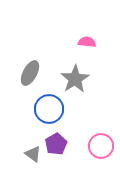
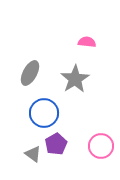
blue circle: moved 5 px left, 4 px down
